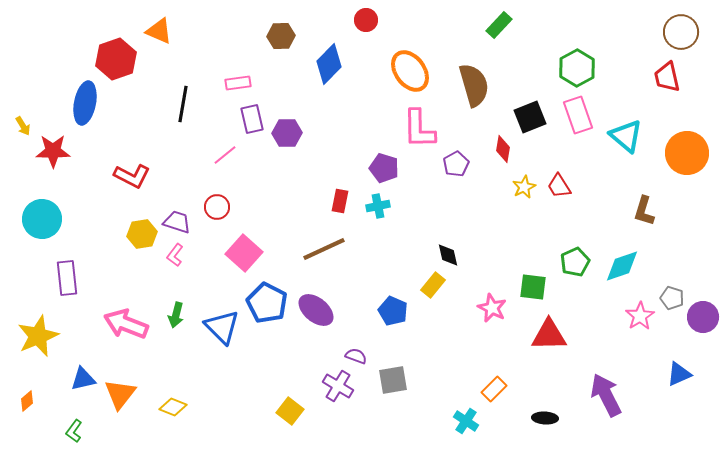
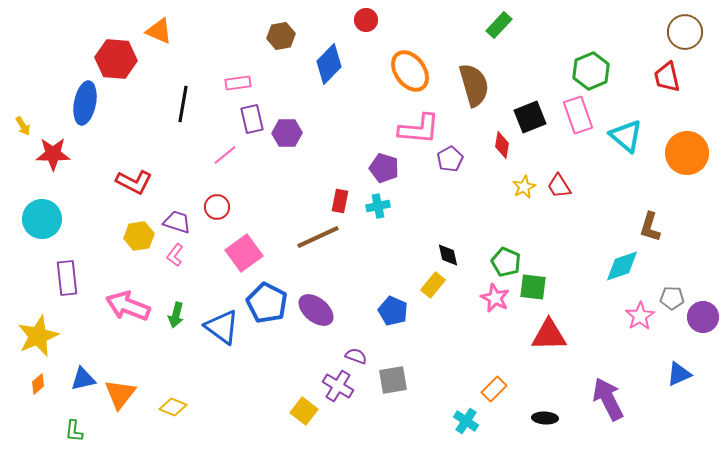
brown circle at (681, 32): moved 4 px right
brown hexagon at (281, 36): rotated 8 degrees counterclockwise
red hexagon at (116, 59): rotated 24 degrees clockwise
green hexagon at (577, 68): moved 14 px right, 3 px down; rotated 6 degrees clockwise
pink L-shape at (419, 129): rotated 84 degrees counterclockwise
red diamond at (503, 149): moved 1 px left, 4 px up
red star at (53, 151): moved 3 px down
purple pentagon at (456, 164): moved 6 px left, 5 px up
red L-shape at (132, 176): moved 2 px right, 6 px down
brown L-shape at (644, 211): moved 6 px right, 16 px down
yellow hexagon at (142, 234): moved 3 px left, 2 px down
brown line at (324, 249): moved 6 px left, 12 px up
pink square at (244, 253): rotated 12 degrees clockwise
green pentagon at (575, 262): moved 69 px left; rotated 24 degrees counterclockwise
gray pentagon at (672, 298): rotated 15 degrees counterclockwise
pink star at (492, 308): moved 3 px right, 10 px up
pink arrow at (126, 324): moved 2 px right, 18 px up
blue triangle at (222, 327): rotated 9 degrees counterclockwise
purple arrow at (606, 395): moved 2 px right, 4 px down
orange diamond at (27, 401): moved 11 px right, 17 px up
yellow square at (290, 411): moved 14 px right
green L-shape at (74, 431): rotated 30 degrees counterclockwise
